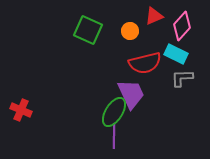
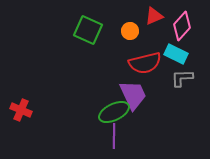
purple trapezoid: moved 2 px right, 1 px down
green ellipse: rotated 32 degrees clockwise
